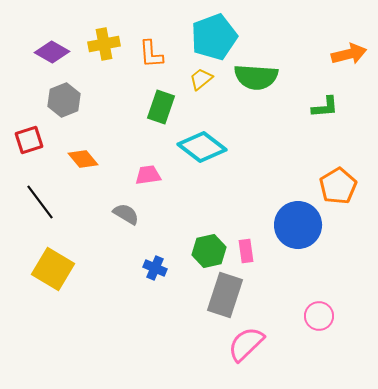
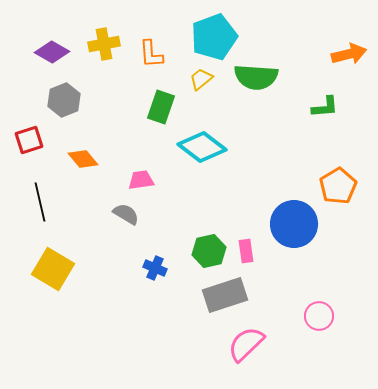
pink trapezoid: moved 7 px left, 5 px down
black line: rotated 24 degrees clockwise
blue circle: moved 4 px left, 1 px up
gray rectangle: rotated 54 degrees clockwise
